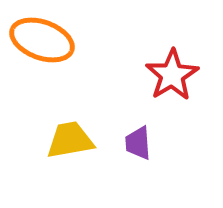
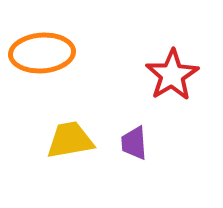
orange ellipse: moved 13 px down; rotated 24 degrees counterclockwise
purple trapezoid: moved 4 px left
